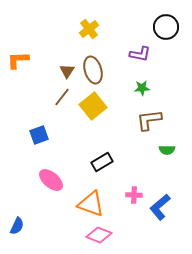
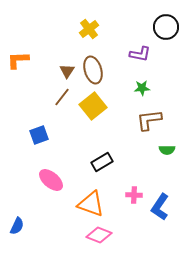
blue L-shape: rotated 16 degrees counterclockwise
